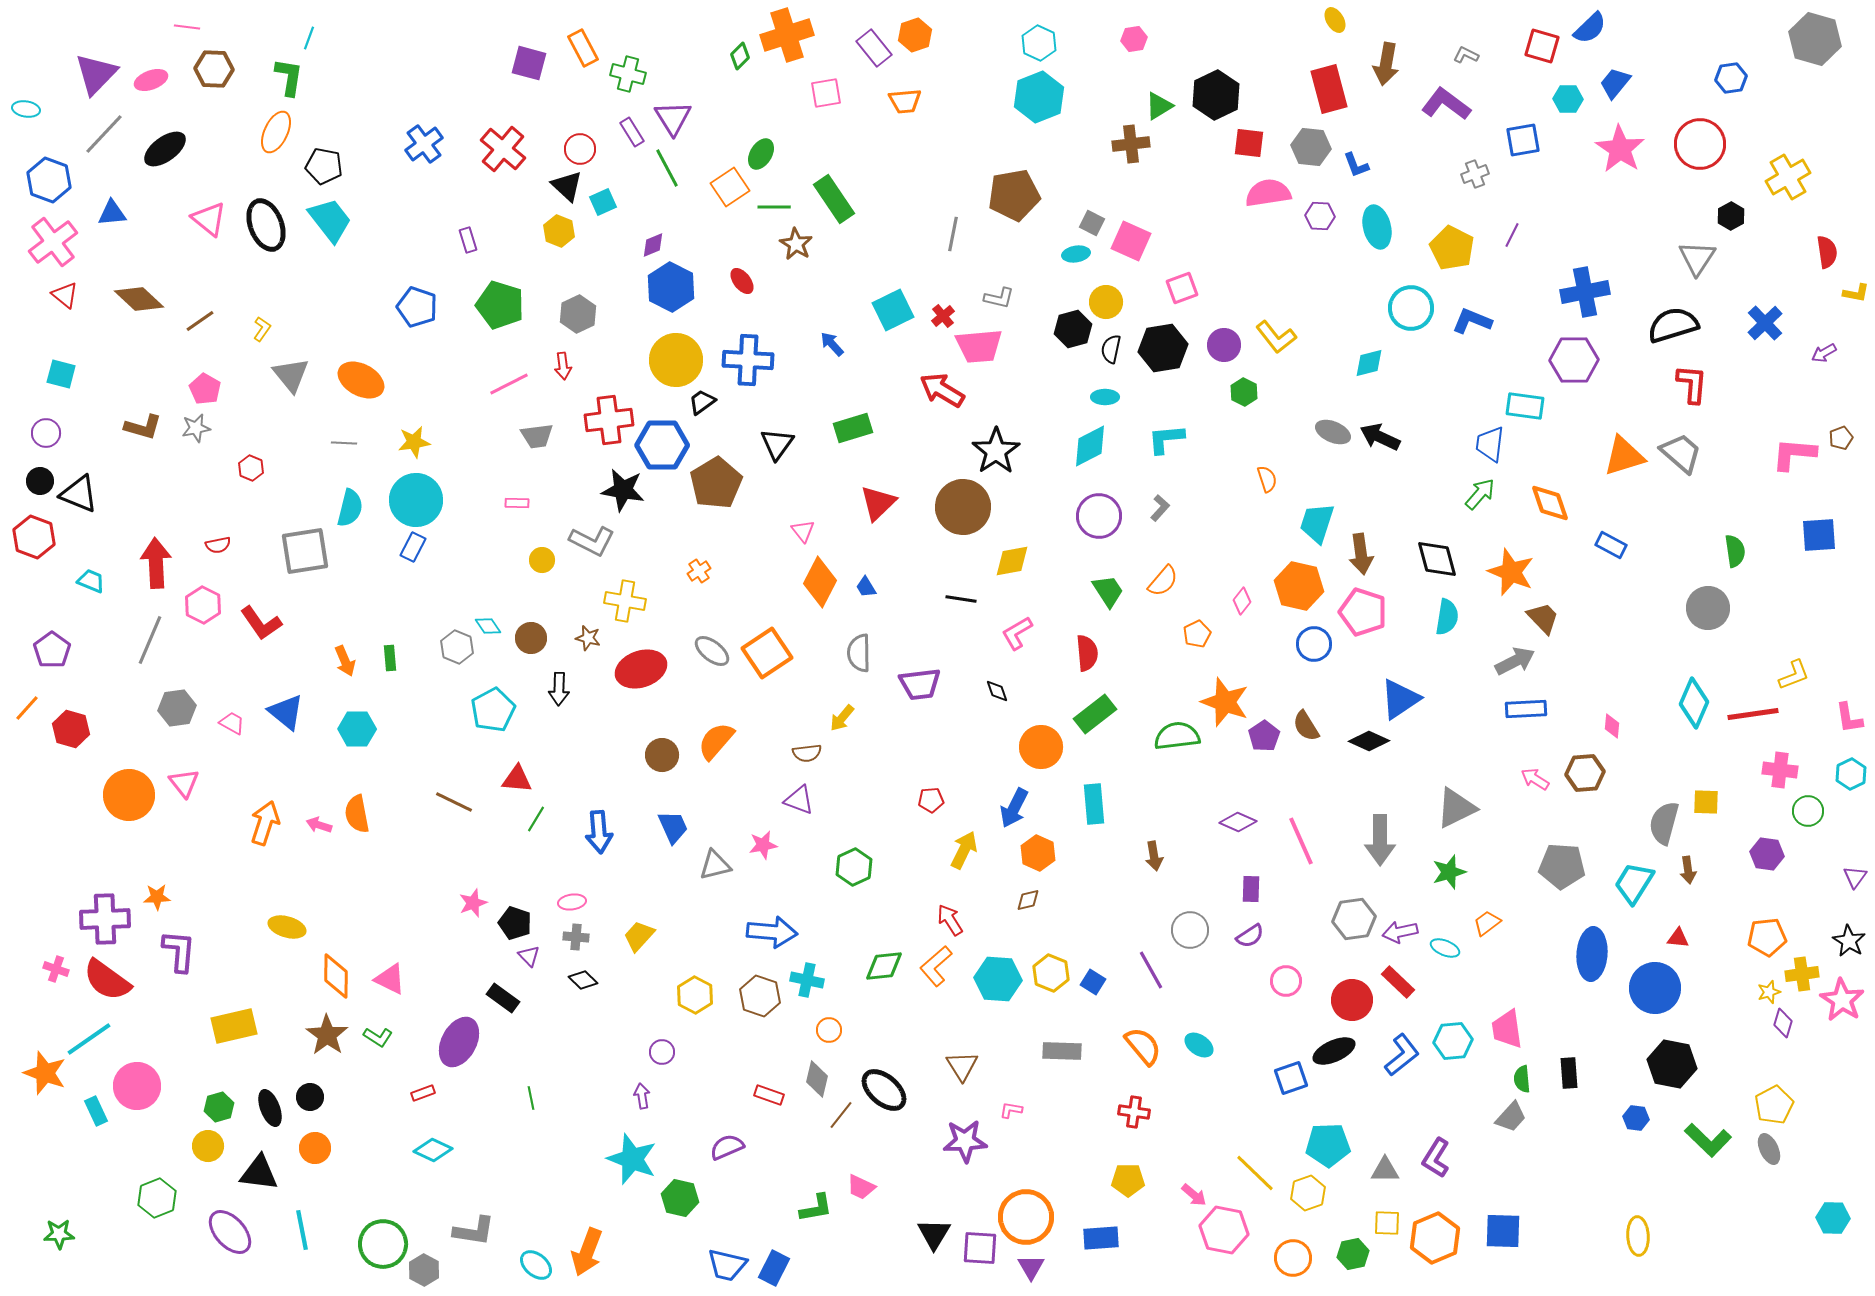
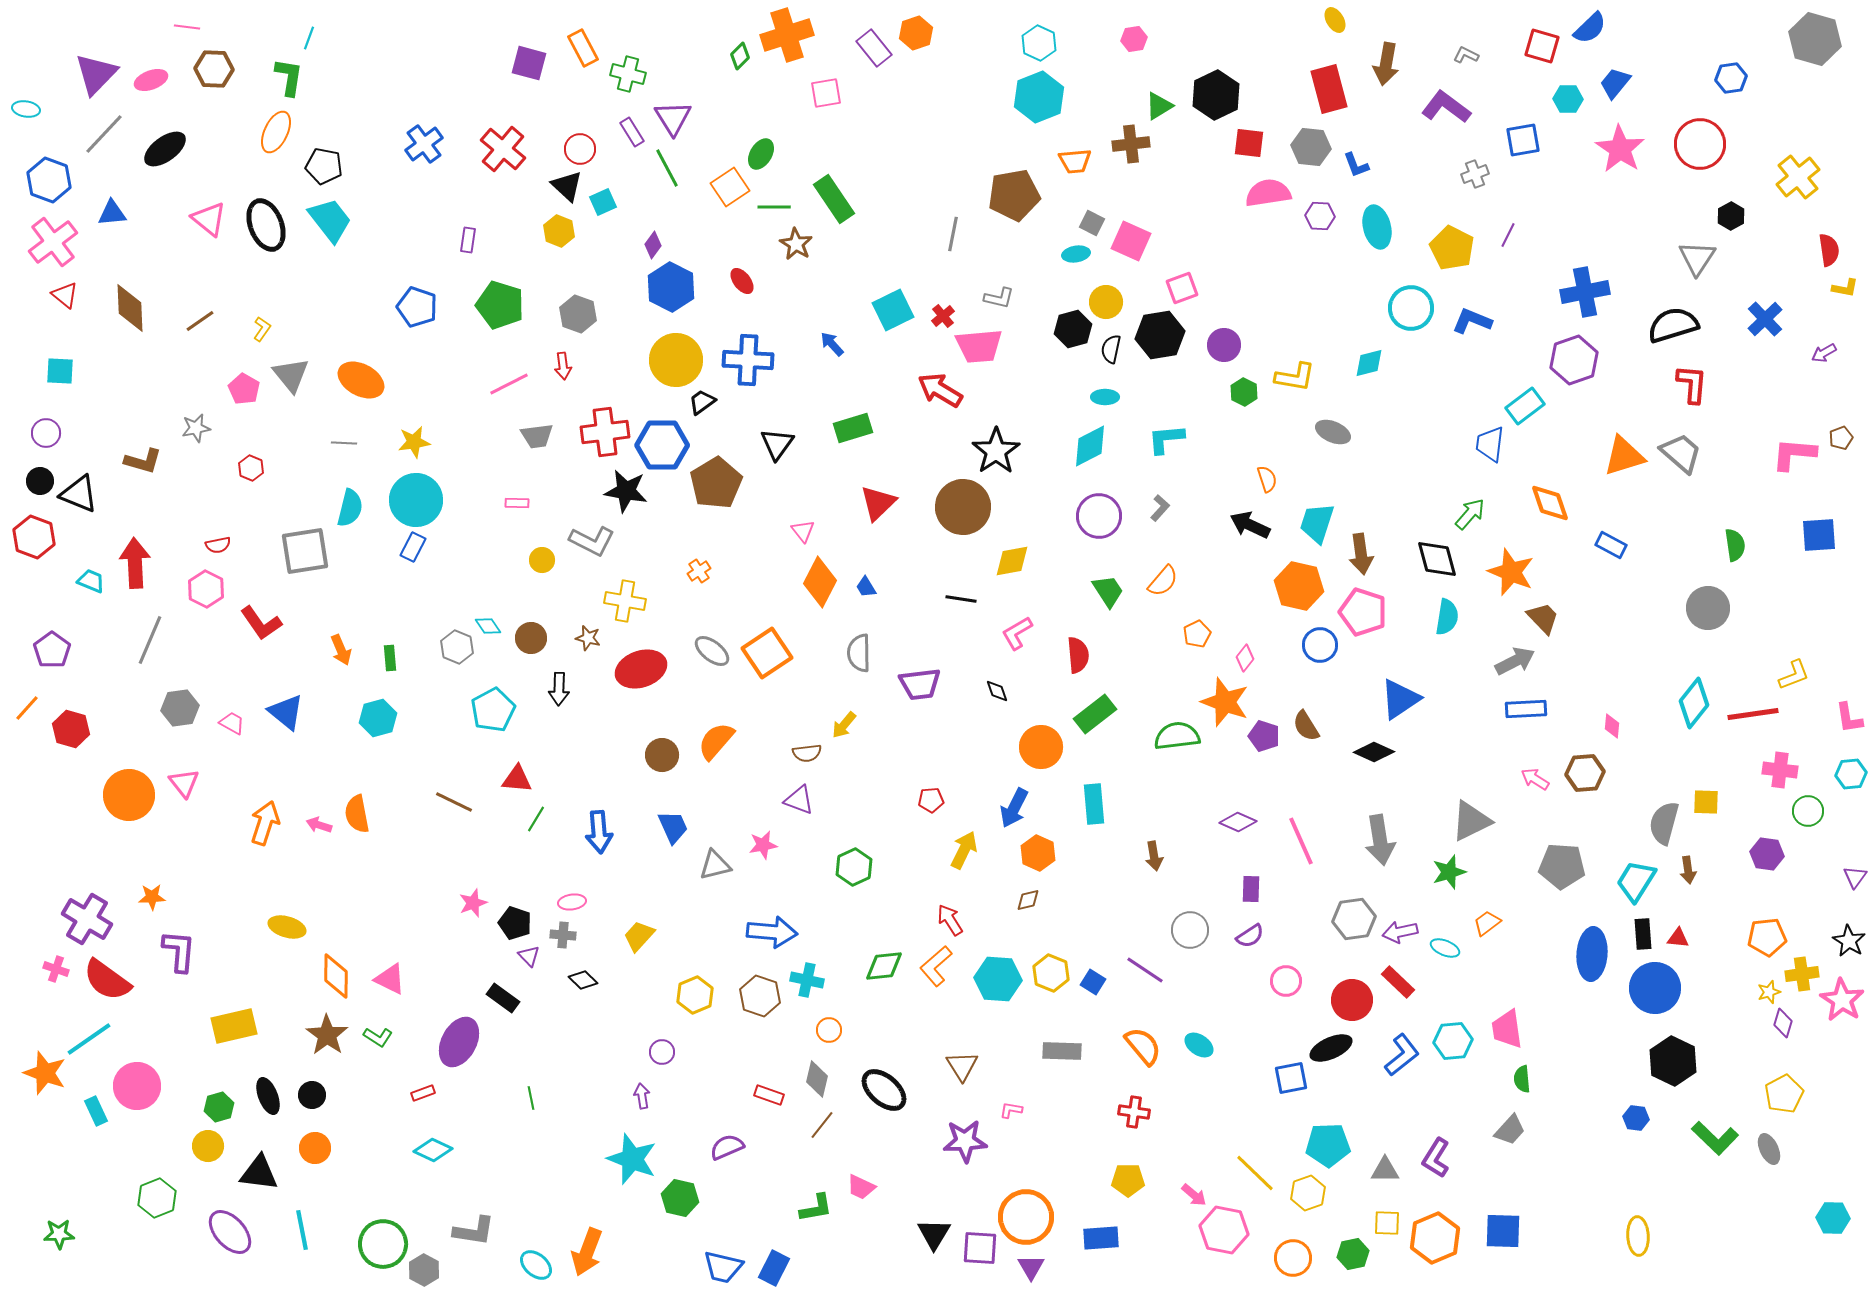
orange hexagon at (915, 35): moved 1 px right, 2 px up
orange trapezoid at (905, 101): moved 170 px right, 60 px down
purple L-shape at (1446, 104): moved 3 px down
yellow cross at (1788, 177): moved 10 px right; rotated 9 degrees counterclockwise
purple line at (1512, 235): moved 4 px left
purple rectangle at (468, 240): rotated 25 degrees clockwise
purple diamond at (653, 245): rotated 32 degrees counterclockwise
red semicircle at (1827, 252): moved 2 px right, 2 px up
yellow L-shape at (1856, 293): moved 11 px left, 5 px up
brown diamond at (139, 299): moved 9 px left, 9 px down; rotated 45 degrees clockwise
gray hexagon at (578, 314): rotated 15 degrees counterclockwise
blue cross at (1765, 323): moved 4 px up
yellow L-shape at (1276, 337): moved 19 px right, 40 px down; rotated 42 degrees counterclockwise
black hexagon at (1163, 348): moved 3 px left, 13 px up
purple hexagon at (1574, 360): rotated 18 degrees counterclockwise
cyan square at (61, 374): moved 1 px left, 3 px up; rotated 12 degrees counterclockwise
pink pentagon at (205, 389): moved 39 px right
red arrow at (942, 390): moved 2 px left
cyan rectangle at (1525, 406): rotated 45 degrees counterclockwise
red cross at (609, 420): moved 4 px left, 12 px down
brown L-shape at (143, 427): moved 34 px down
black arrow at (1380, 437): moved 130 px left, 88 px down
black star at (623, 490): moved 3 px right, 1 px down
green arrow at (1480, 494): moved 10 px left, 20 px down
green semicircle at (1735, 551): moved 6 px up
red arrow at (156, 563): moved 21 px left
pink diamond at (1242, 601): moved 3 px right, 57 px down
pink hexagon at (203, 605): moved 3 px right, 16 px up
blue circle at (1314, 644): moved 6 px right, 1 px down
red semicircle at (1087, 653): moved 9 px left, 2 px down
orange arrow at (345, 661): moved 4 px left, 11 px up
cyan diamond at (1694, 703): rotated 15 degrees clockwise
gray hexagon at (177, 708): moved 3 px right
yellow arrow at (842, 718): moved 2 px right, 7 px down
cyan hexagon at (357, 729): moved 21 px right, 11 px up; rotated 15 degrees counterclockwise
purple pentagon at (1264, 736): rotated 20 degrees counterclockwise
black diamond at (1369, 741): moved 5 px right, 11 px down
cyan hexagon at (1851, 774): rotated 20 degrees clockwise
gray triangle at (1456, 808): moved 15 px right, 13 px down
gray arrow at (1380, 840): rotated 9 degrees counterclockwise
cyan trapezoid at (1634, 883): moved 2 px right, 2 px up
orange star at (157, 897): moved 5 px left
purple cross at (105, 919): moved 18 px left; rotated 33 degrees clockwise
gray cross at (576, 937): moved 13 px left, 2 px up
purple line at (1151, 970): moved 6 px left; rotated 27 degrees counterclockwise
yellow hexagon at (695, 995): rotated 9 degrees clockwise
black ellipse at (1334, 1051): moved 3 px left, 3 px up
black hexagon at (1672, 1064): moved 1 px right, 3 px up; rotated 15 degrees clockwise
black rectangle at (1569, 1073): moved 74 px right, 139 px up
blue square at (1291, 1078): rotated 8 degrees clockwise
black circle at (310, 1097): moved 2 px right, 2 px up
yellow pentagon at (1774, 1105): moved 10 px right, 11 px up
black ellipse at (270, 1108): moved 2 px left, 12 px up
brown line at (841, 1115): moved 19 px left, 10 px down
gray trapezoid at (1511, 1117): moved 1 px left, 13 px down
green L-shape at (1708, 1140): moved 7 px right, 2 px up
blue trapezoid at (727, 1265): moved 4 px left, 2 px down
